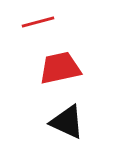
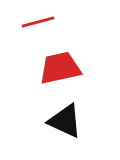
black triangle: moved 2 px left, 1 px up
